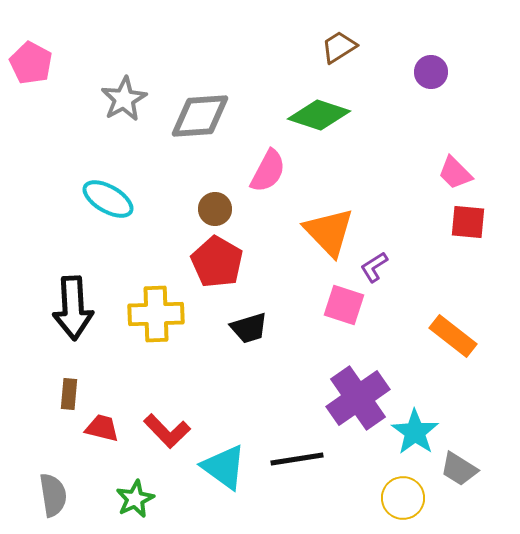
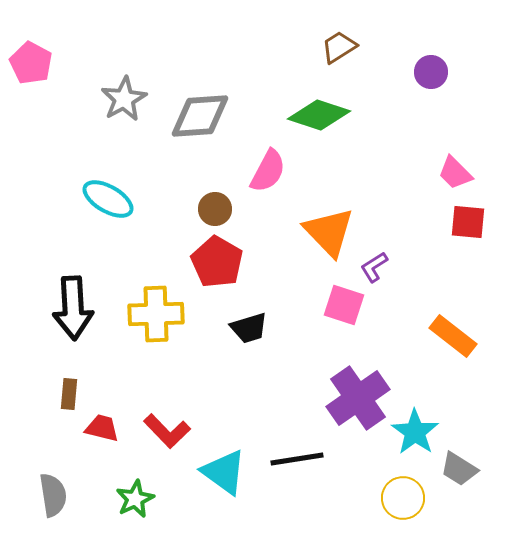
cyan triangle: moved 5 px down
